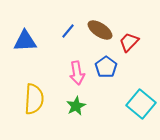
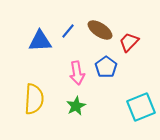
blue triangle: moved 15 px right
cyan square: moved 3 px down; rotated 28 degrees clockwise
